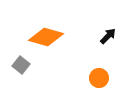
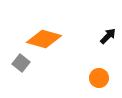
orange diamond: moved 2 px left, 2 px down
gray square: moved 2 px up
